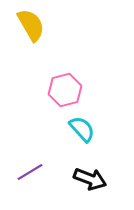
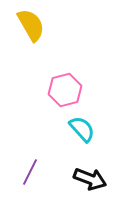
purple line: rotated 32 degrees counterclockwise
